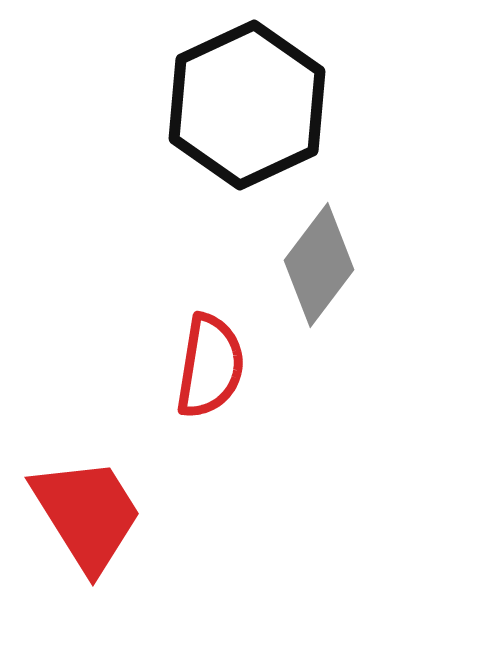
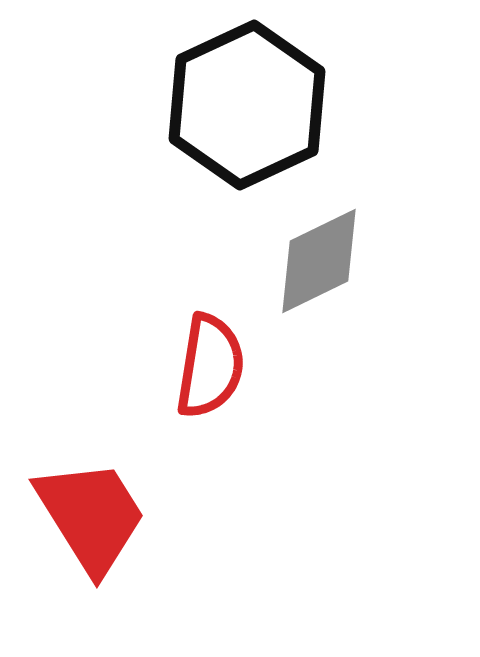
gray diamond: moved 4 px up; rotated 27 degrees clockwise
red trapezoid: moved 4 px right, 2 px down
